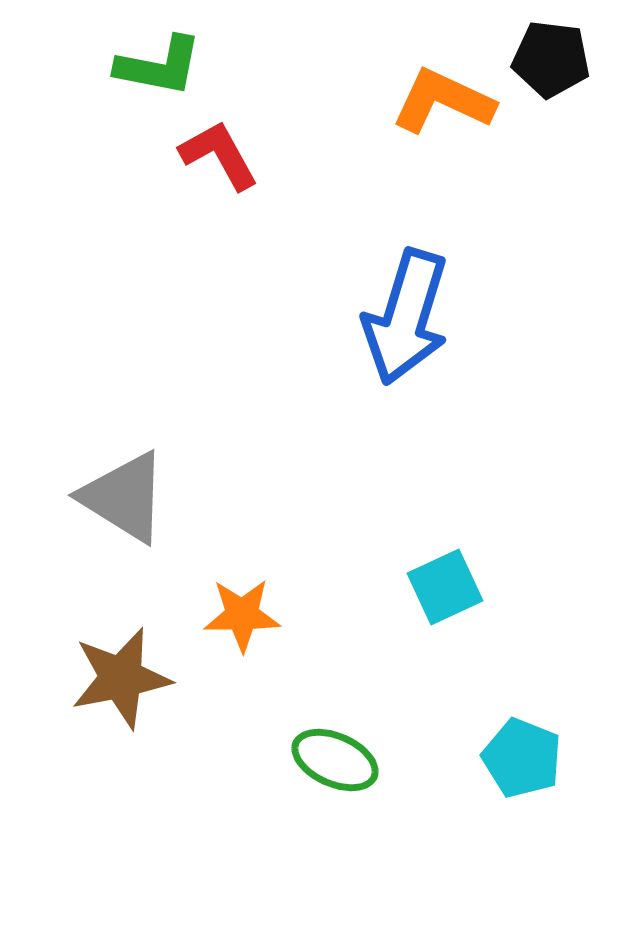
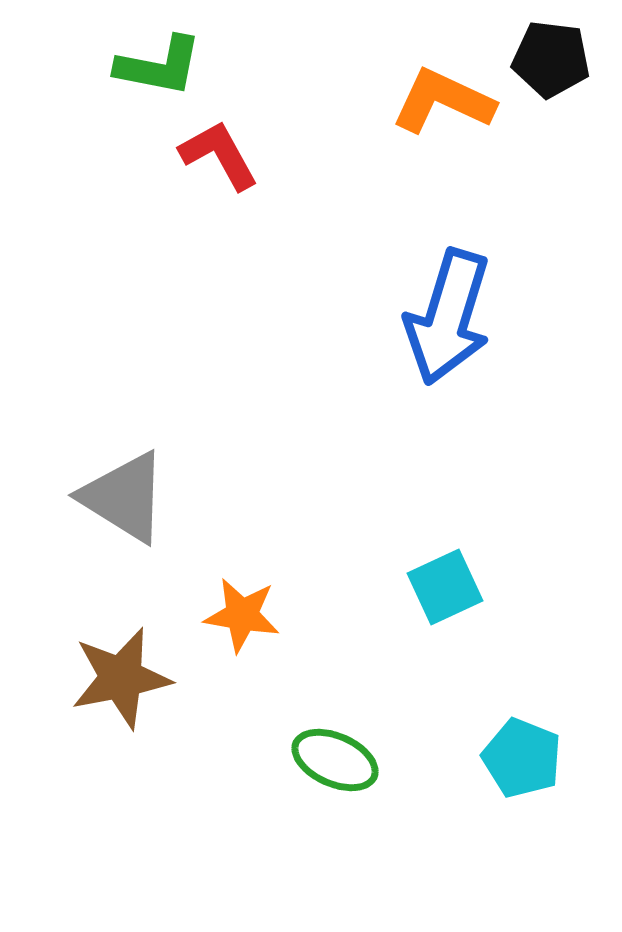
blue arrow: moved 42 px right
orange star: rotated 10 degrees clockwise
